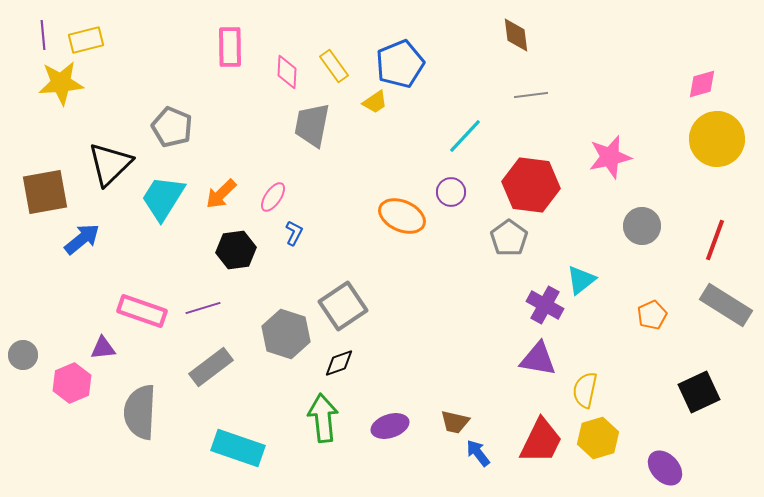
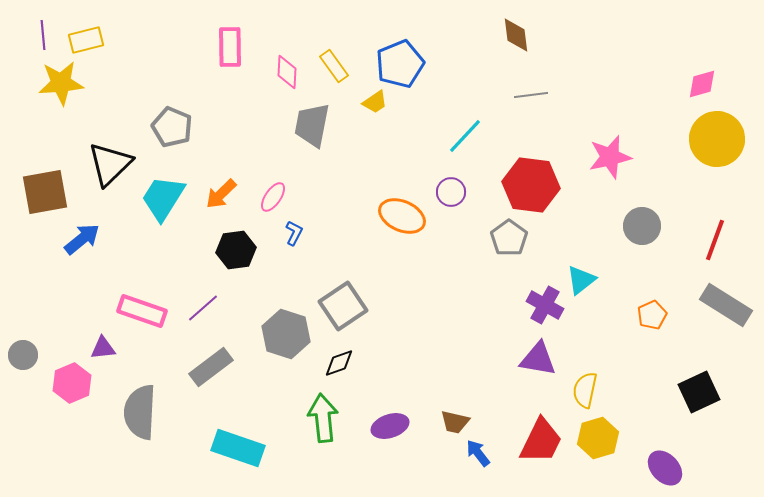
purple line at (203, 308): rotated 24 degrees counterclockwise
